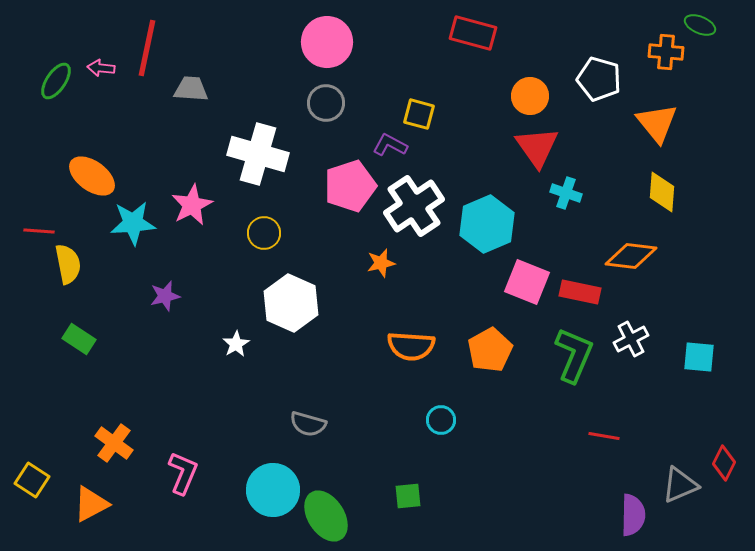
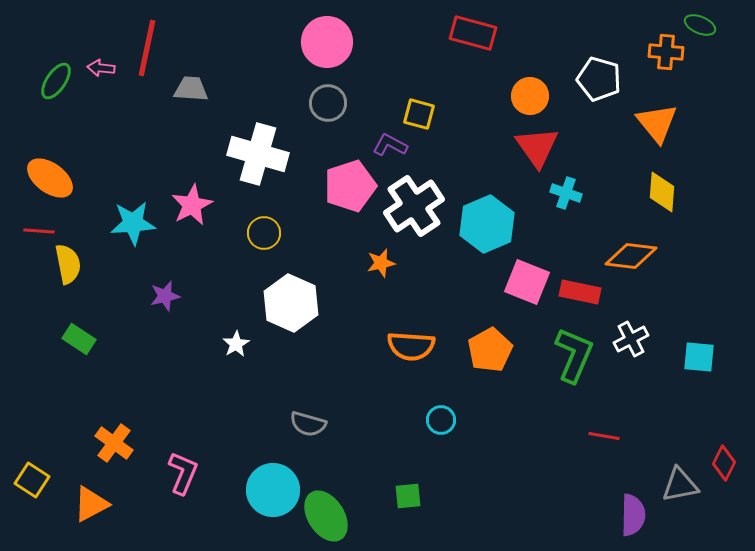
gray circle at (326, 103): moved 2 px right
orange ellipse at (92, 176): moved 42 px left, 2 px down
gray triangle at (680, 485): rotated 12 degrees clockwise
